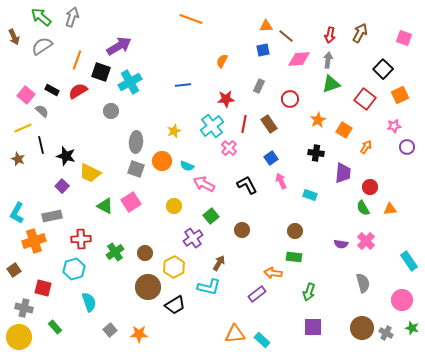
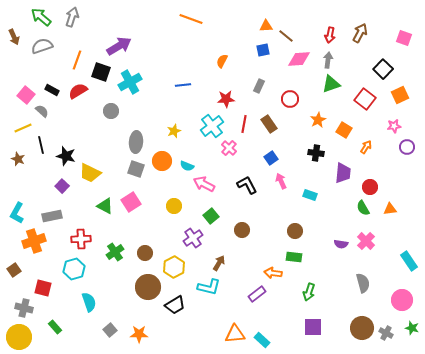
gray semicircle at (42, 46): rotated 15 degrees clockwise
